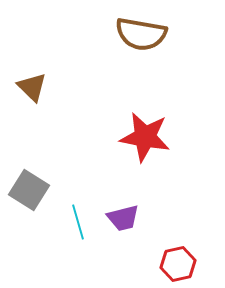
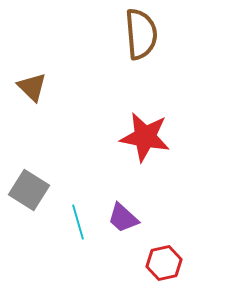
brown semicircle: rotated 105 degrees counterclockwise
purple trapezoid: rotated 56 degrees clockwise
red hexagon: moved 14 px left, 1 px up
